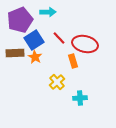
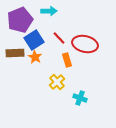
cyan arrow: moved 1 px right, 1 px up
orange rectangle: moved 6 px left, 1 px up
cyan cross: rotated 24 degrees clockwise
